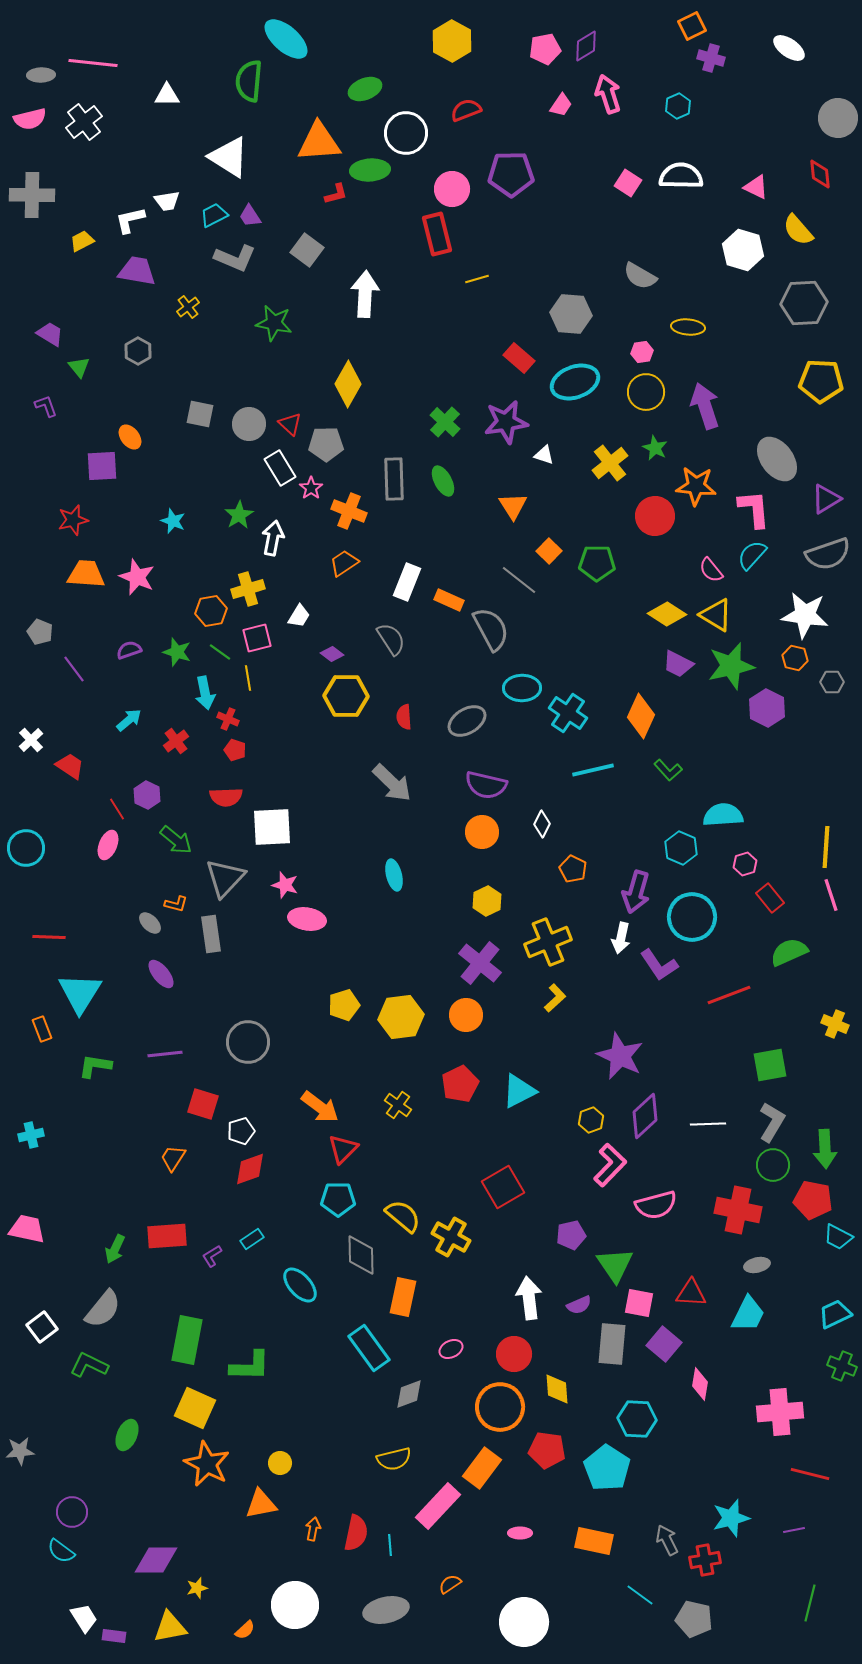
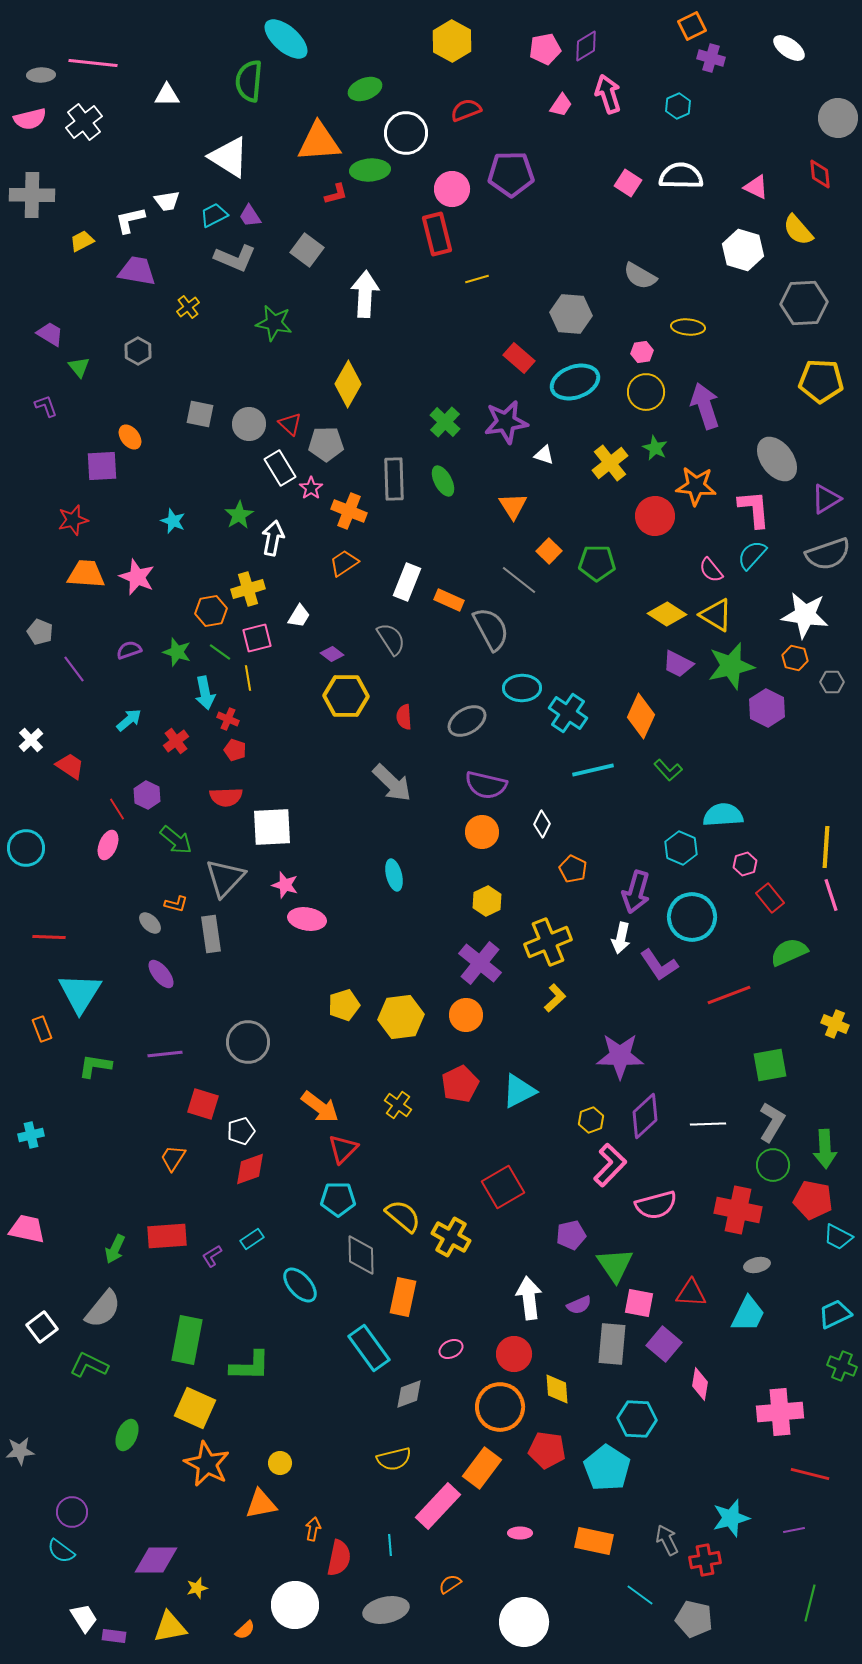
purple star at (620, 1056): rotated 24 degrees counterclockwise
red semicircle at (356, 1533): moved 17 px left, 25 px down
